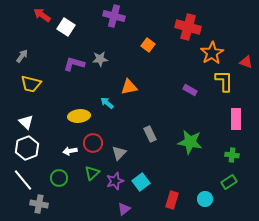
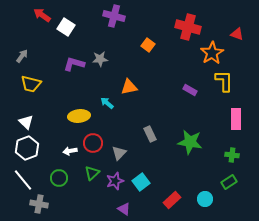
red triangle: moved 9 px left, 28 px up
red rectangle: rotated 30 degrees clockwise
purple triangle: rotated 48 degrees counterclockwise
